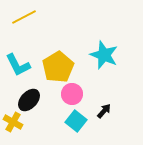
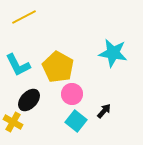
cyan star: moved 9 px right, 2 px up; rotated 12 degrees counterclockwise
yellow pentagon: rotated 12 degrees counterclockwise
